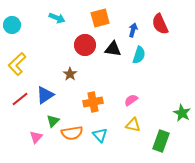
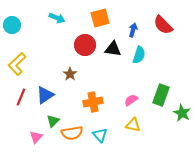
red semicircle: moved 3 px right, 1 px down; rotated 20 degrees counterclockwise
red line: moved 1 px right, 2 px up; rotated 30 degrees counterclockwise
green rectangle: moved 46 px up
